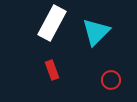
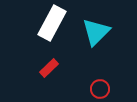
red rectangle: moved 3 px left, 2 px up; rotated 66 degrees clockwise
red circle: moved 11 px left, 9 px down
